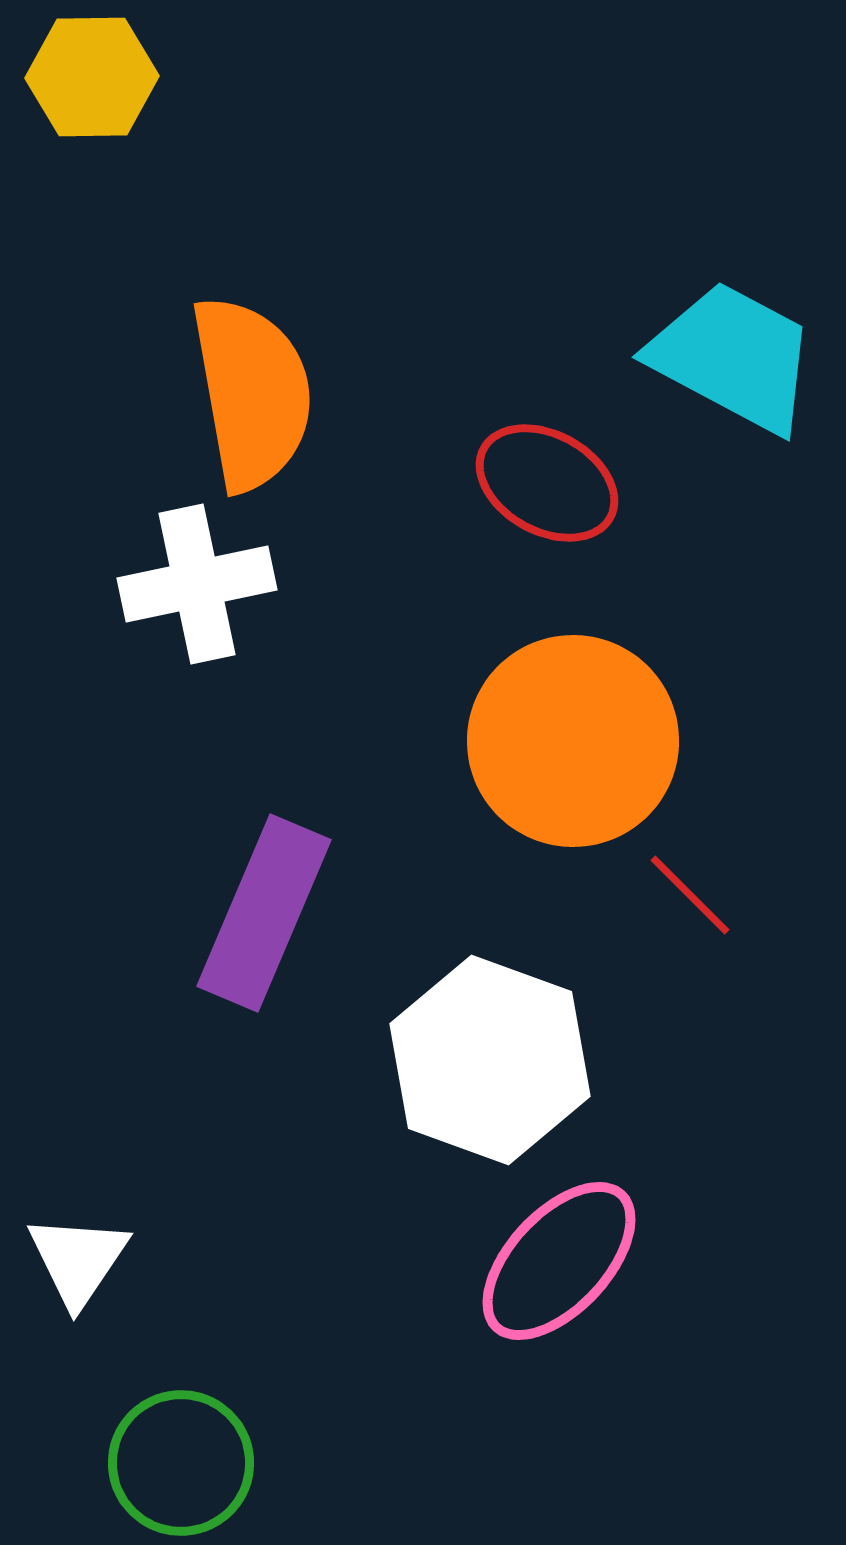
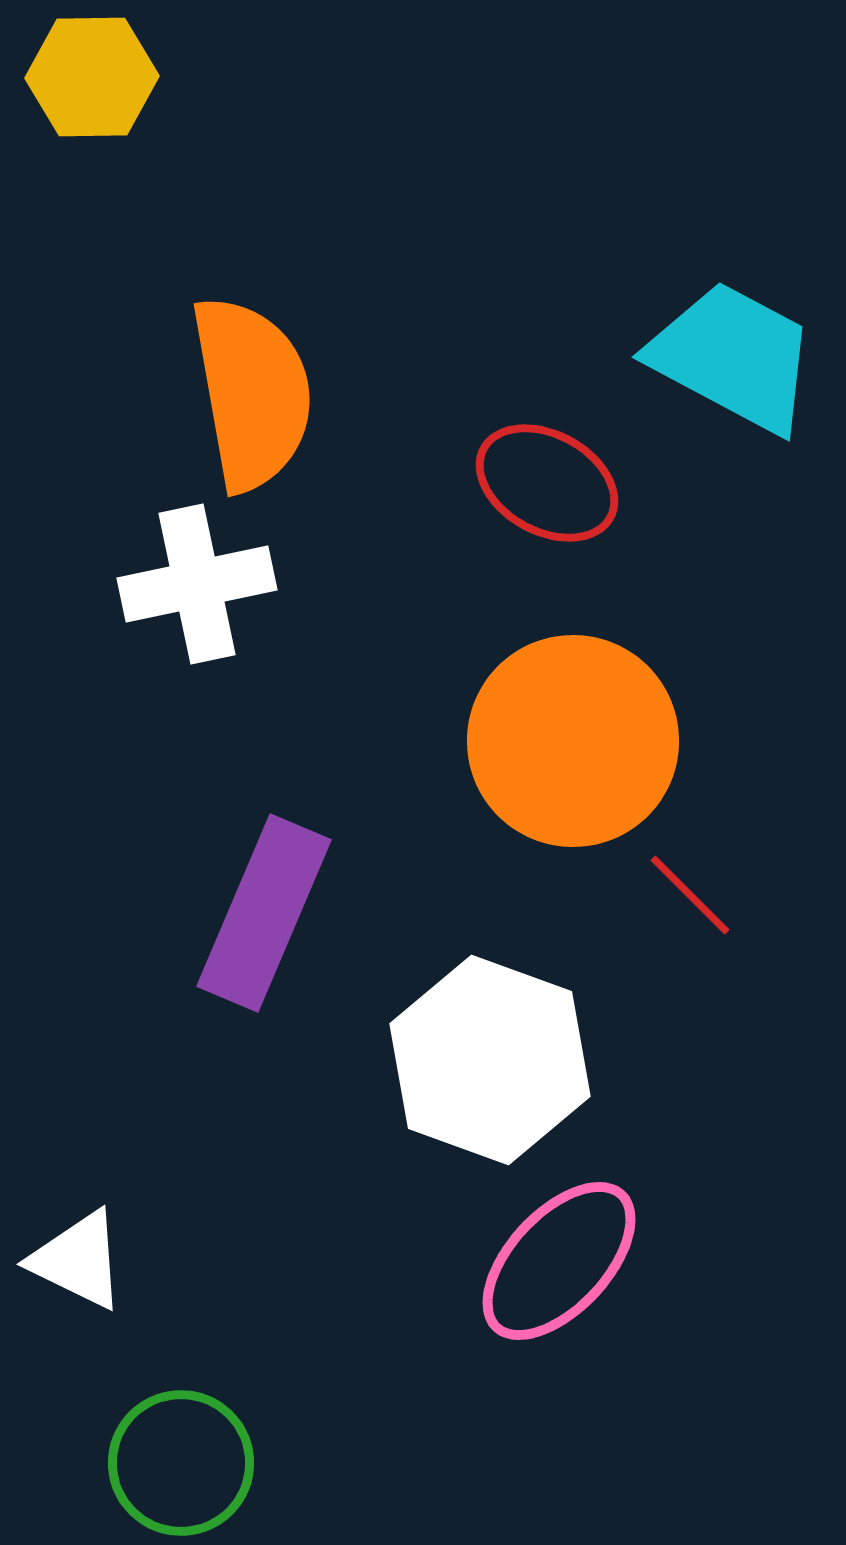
white triangle: rotated 38 degrees counterclockwise
